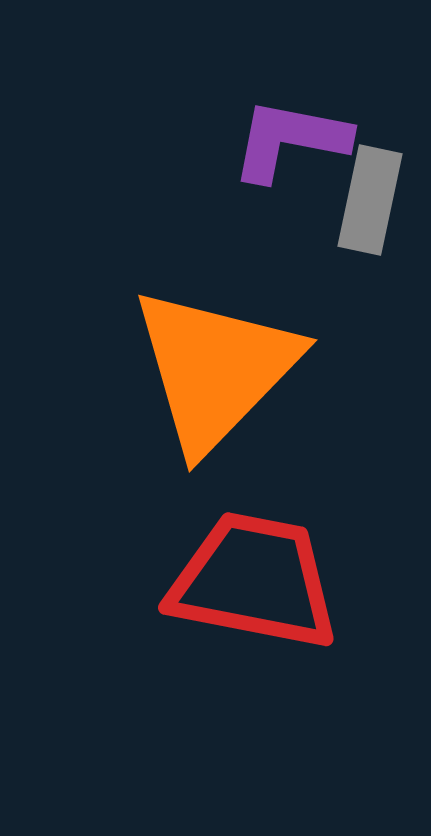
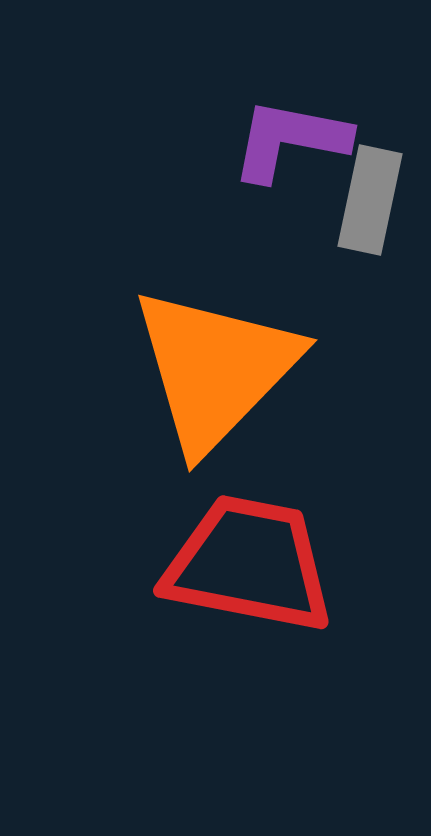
red trapezoid: moved 5 px left, 17 px up
